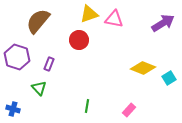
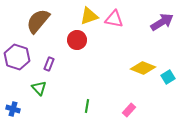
yellow triangle: moved 2 px down
purple arrow: moved 1 px left, 1 px up
red circle: moved 2 px left
cyan square: moved 1 px left, 1 px up
